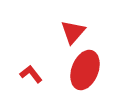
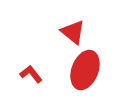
red triangle: rotated 32 degrees counterclockwise
